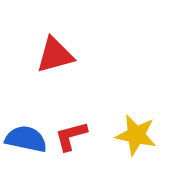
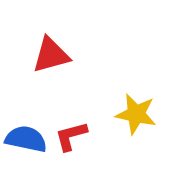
red triangle: moved 4 px left
yellow star: moved 21 px up
